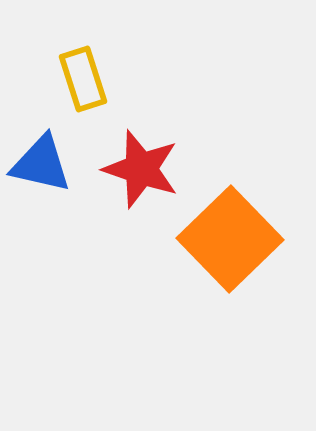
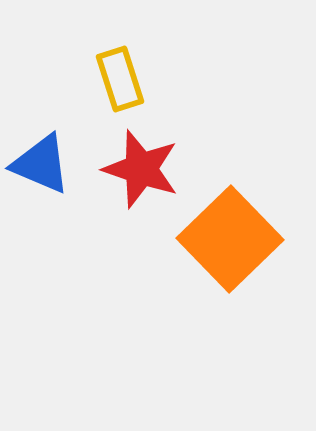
yellow rectangle: moved 37 px right
blue triangle: rotated 10 degrees clockwise
